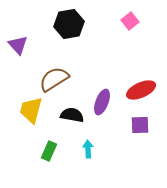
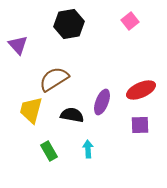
green rectangle: rotated 54 degrees counterclockwise
